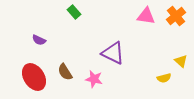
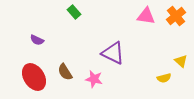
purple semicircle: moved 2 px left
